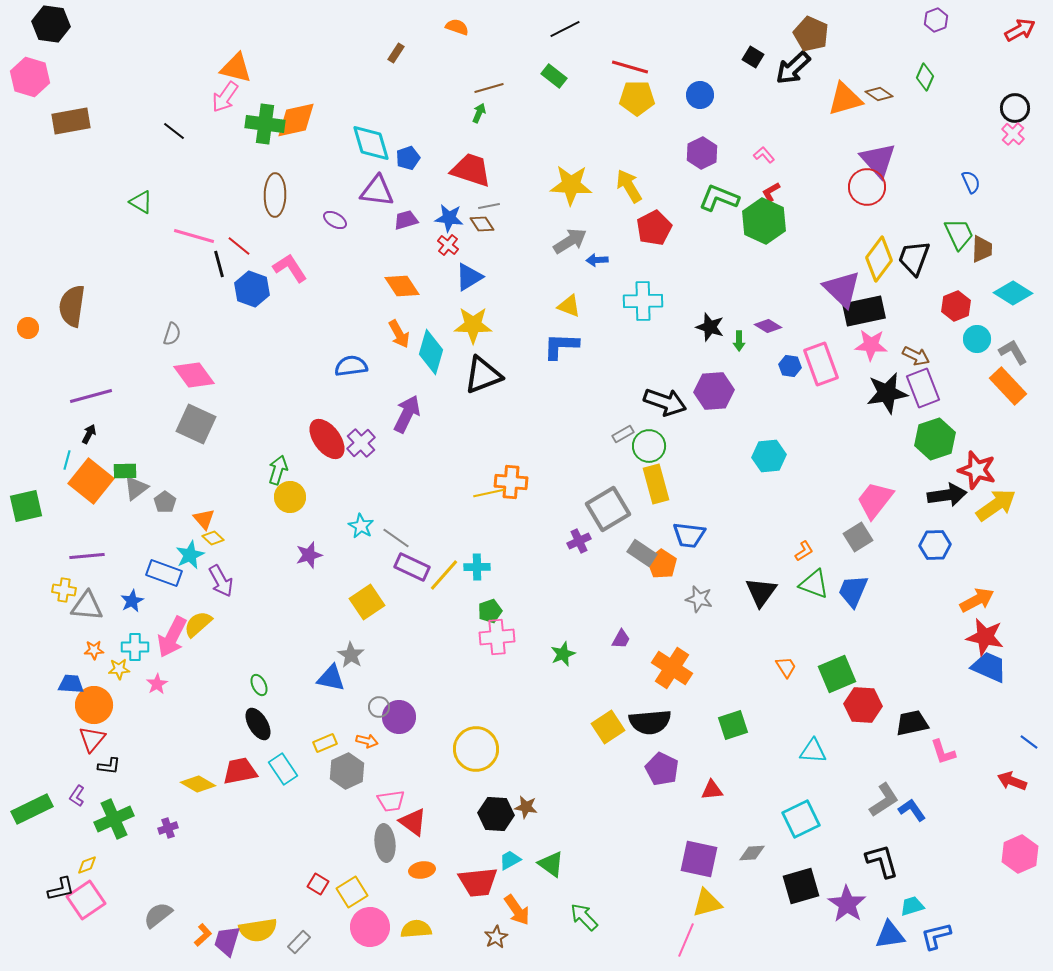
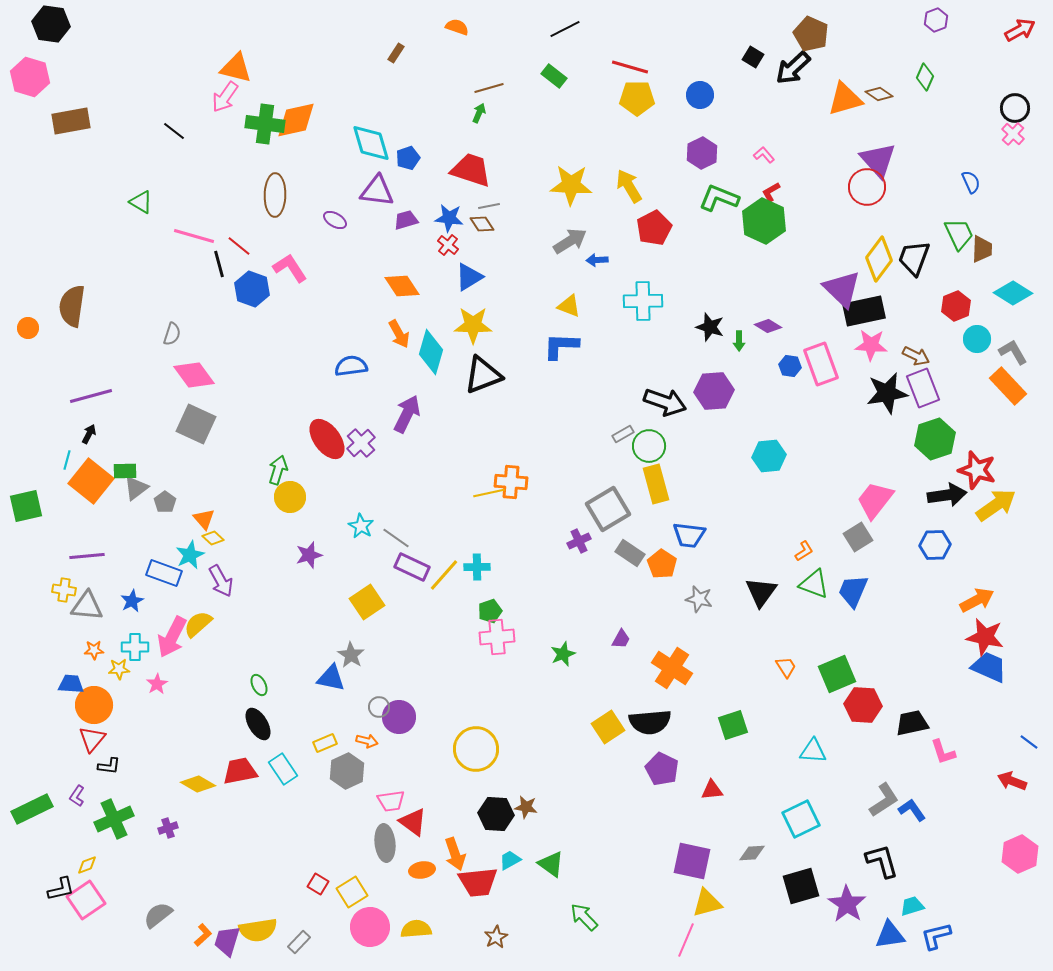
gray rectangle at (642, 553): moved 12 px left
purple square at (699, 859): moved 7 px left, 2 px down
orange arrow at (517, 910): moved 62 px left, 56 px up; rotated 16 degrees clockwise
